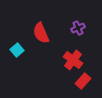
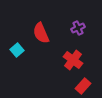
red rectangle: moved 5 px down
